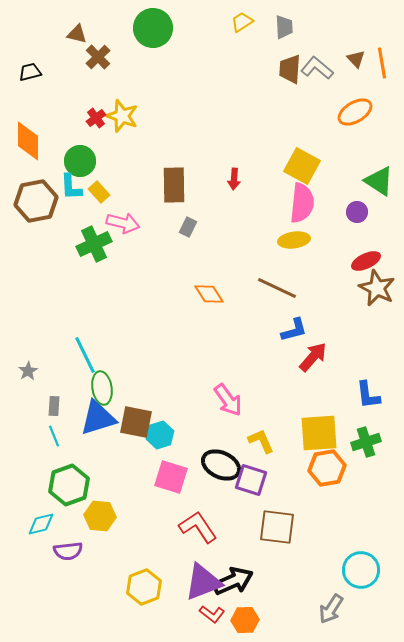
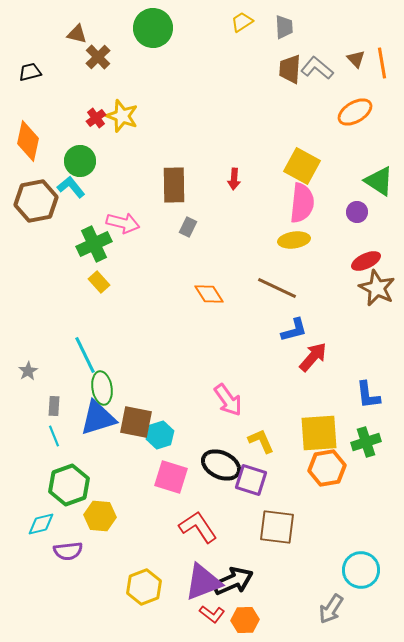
orange diamond at (28, 141): rotated 12 degrees clockwise
cyan L-shape at (71, 187): rotated 144 degrees clockwise
yellow rectangle at (99, 192): moved 90 px down
